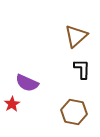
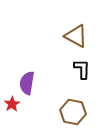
brown triangle: rotated 50 degrees counterclockwise
purple semicircle: rotated 75 degrees clockwise
brown hexagon: moved 1 px left
